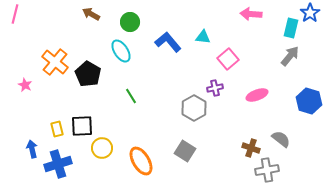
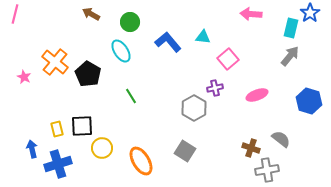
pink star: moved 1 px left, 8 px up
